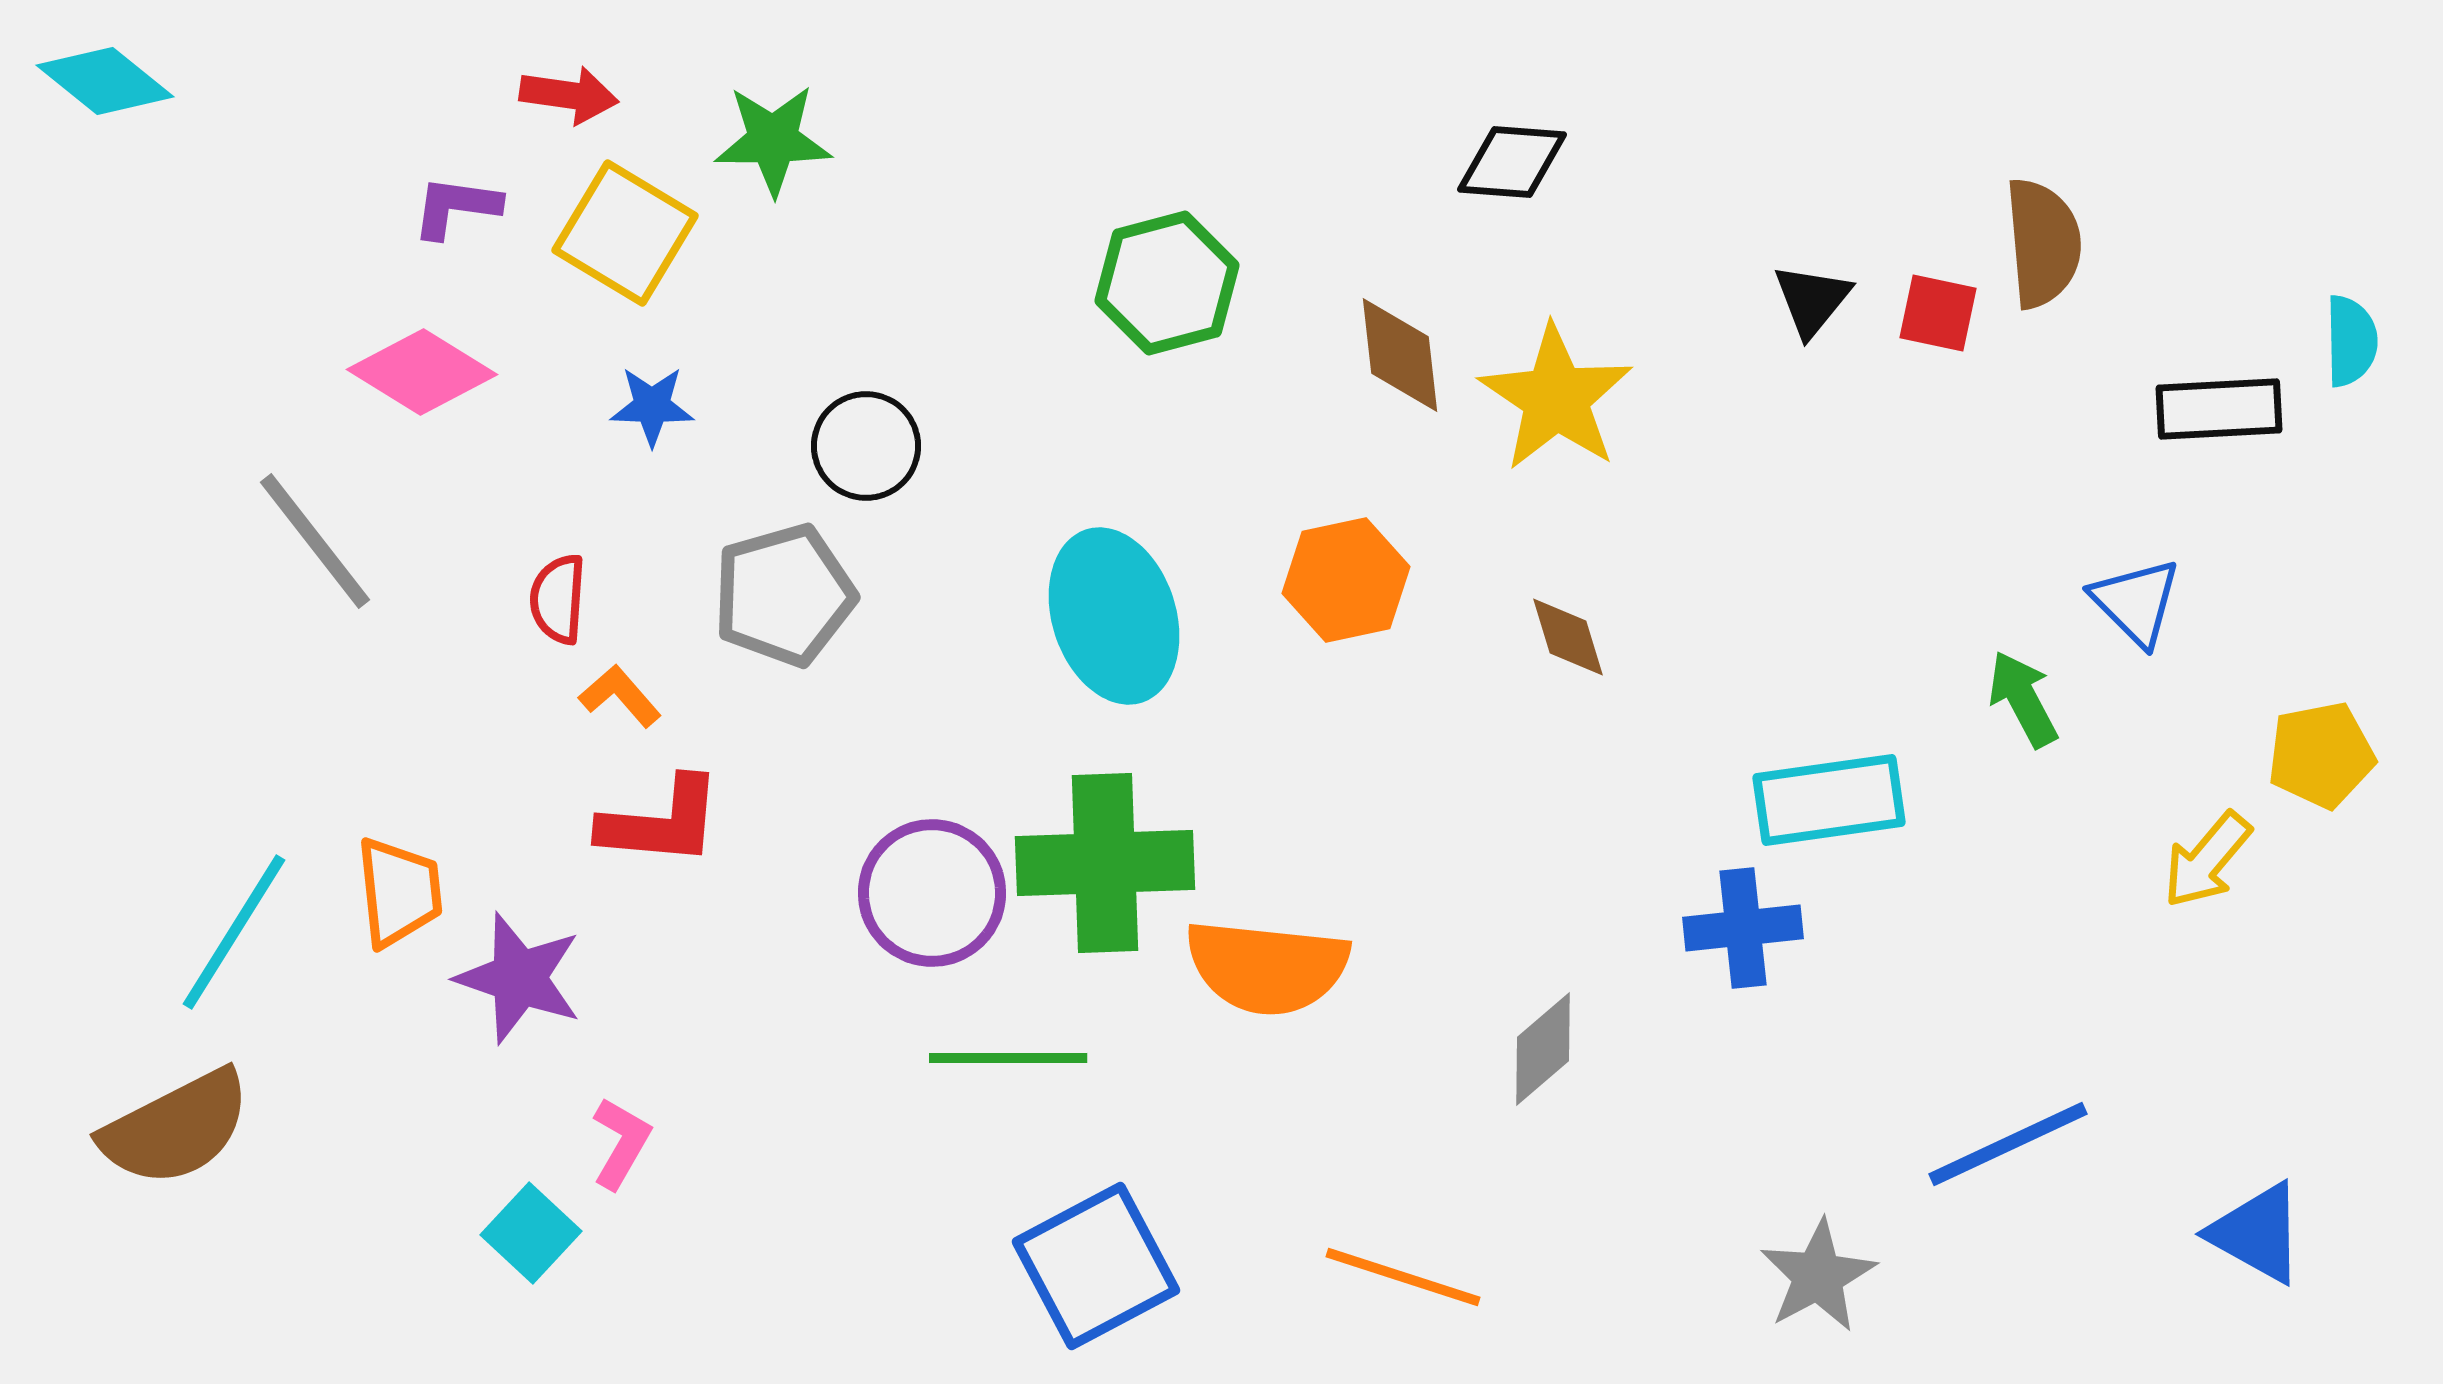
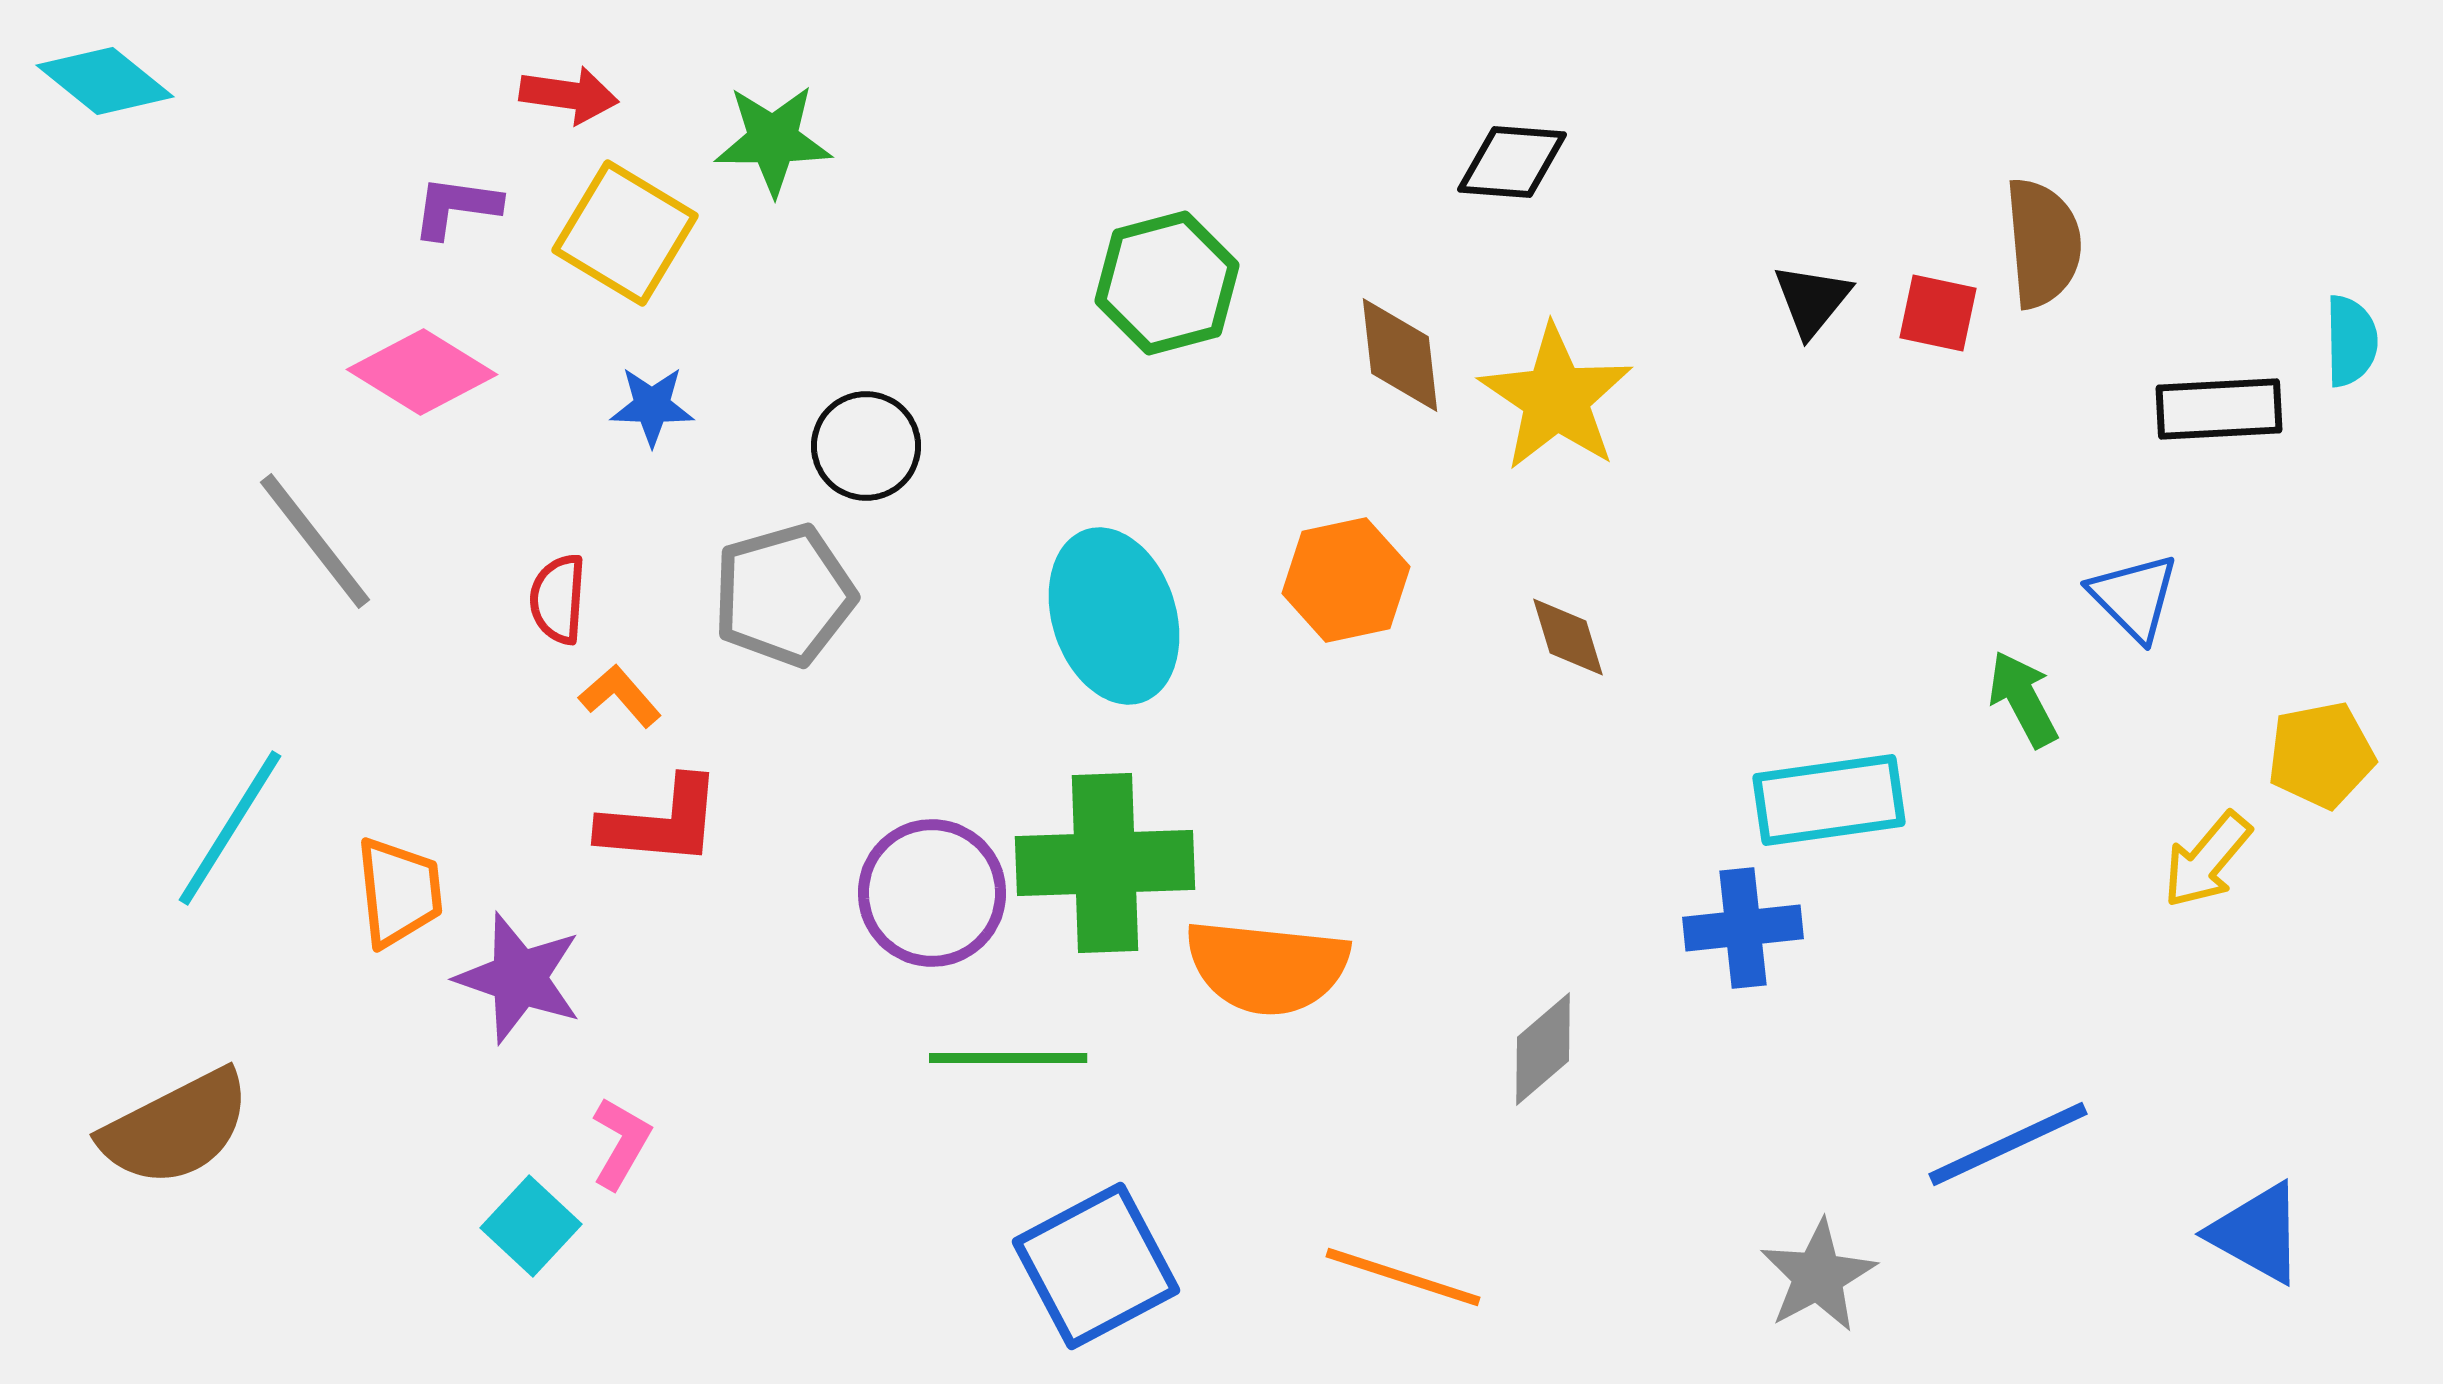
blue triangle at (2136, 602): moved 2 px left, 5 px up
cyan line at (234, 932): moved 4 px left, 104 px up
cyan square at (531, 1233): moved 7 px up
